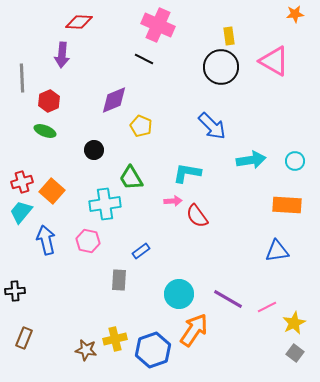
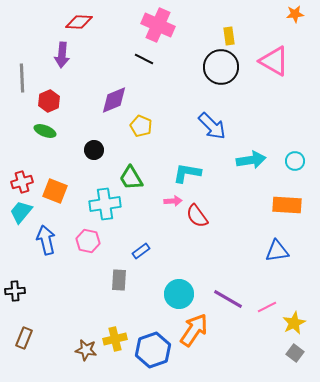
orange square at (52, 191): moved 3 px right; rotated 20 degrees counterclockwise
